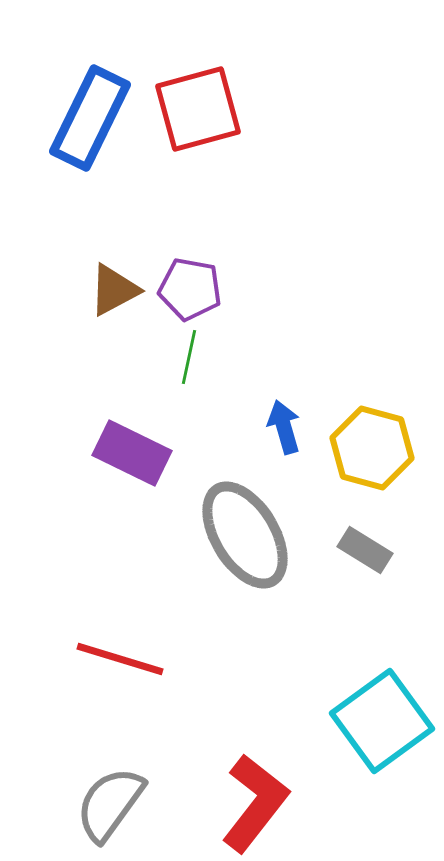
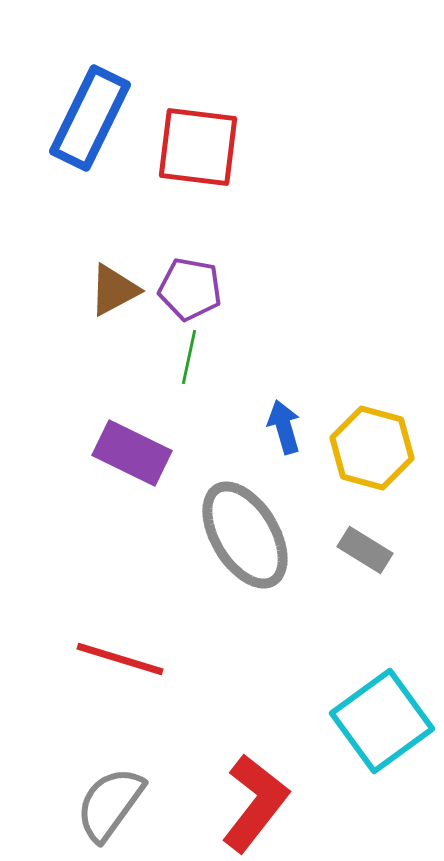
red square: moved 38 px down; rotated 22 degrees clockwise
